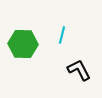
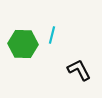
cyan line: moved 10 px left
